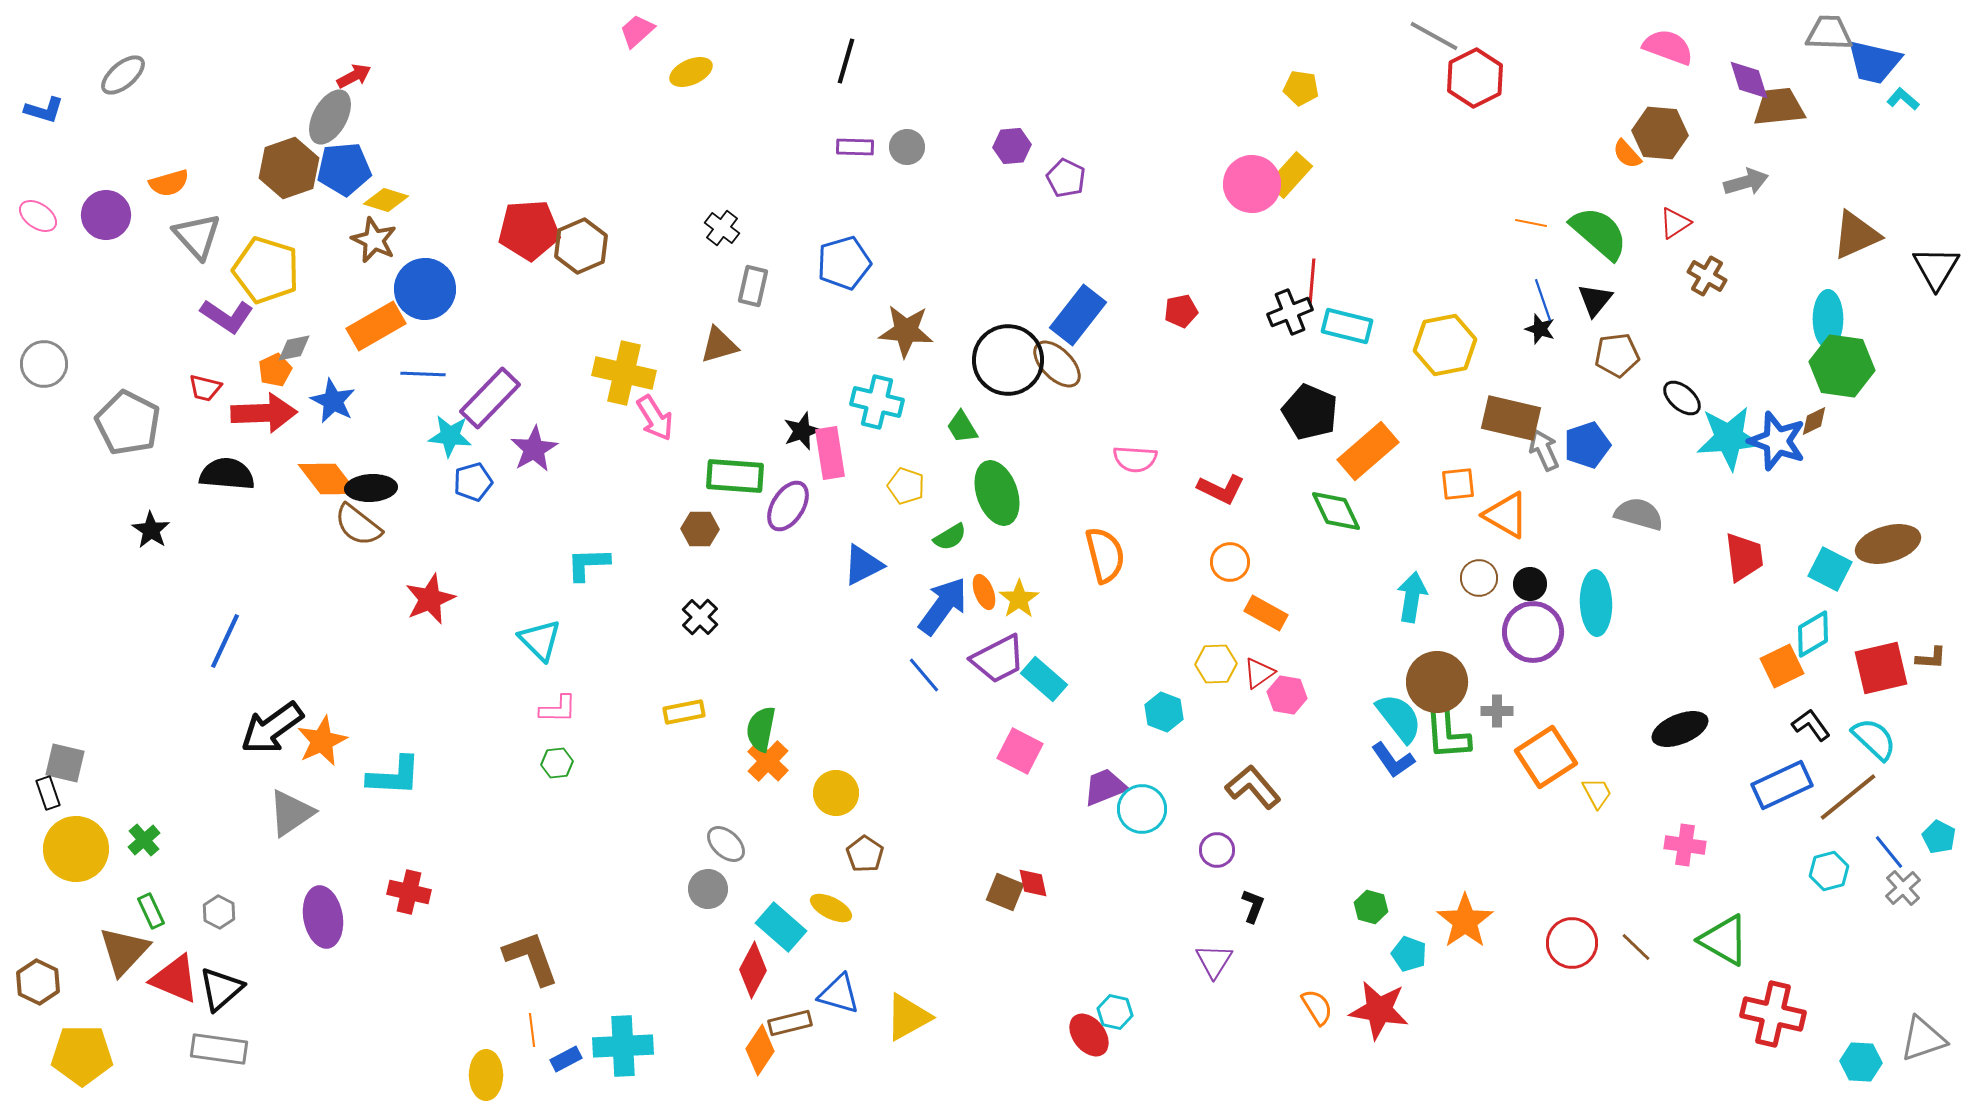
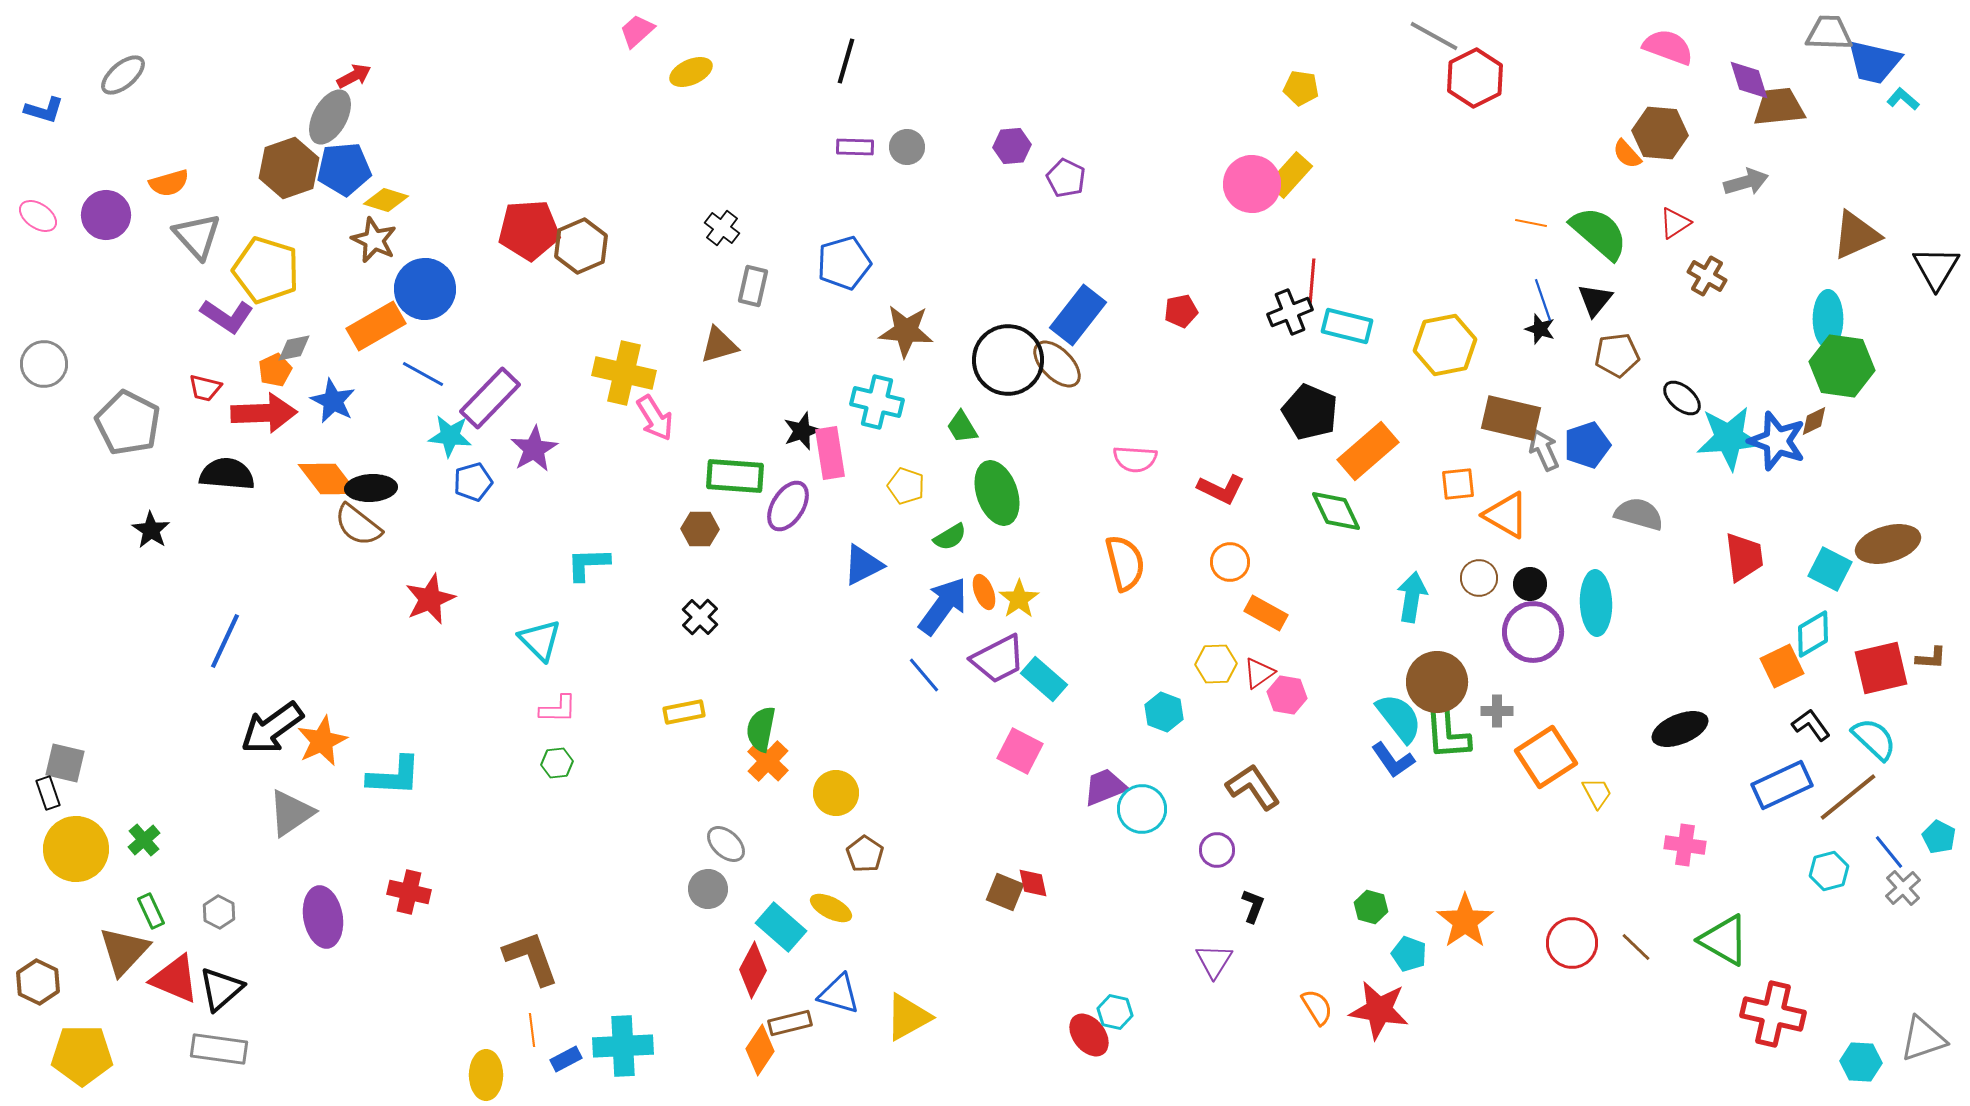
blue line at (423, 374): rotated 27 degrees clockwise
orange semicircle at (1105, 555): moved 20 px right, 8 px down
brown L-shape at (1253, 787): rotated 6 degrees clockwise
